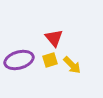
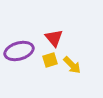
purple ellipse: moved 9 px up
